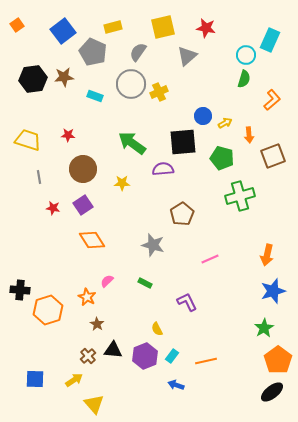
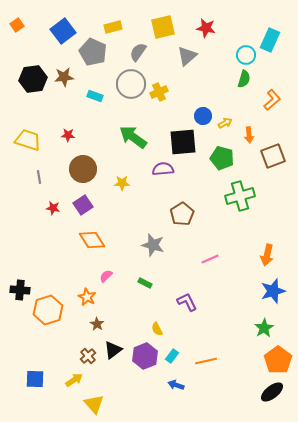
green arrow at (132, 143): moved 1 px right, 6 px up
pink semicircle at (107, 281): moved 1 px left, 5 px up
black triangle at (113, 350): rotated 42 degrees counterclockwise
